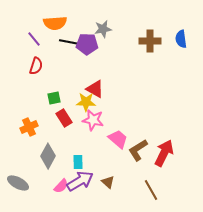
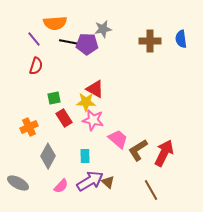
cyan rectangle: moved 7 px right, 6 px up
purple arrow: moved 10 px right
